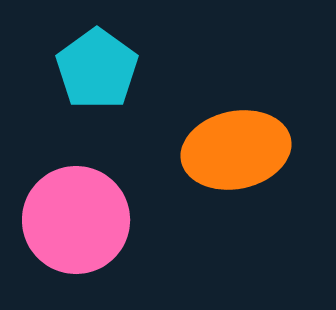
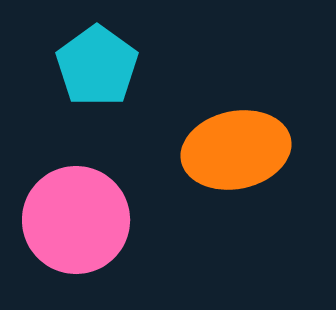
cyan pentagon: moved 3 px up
